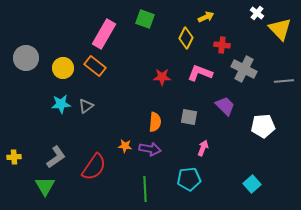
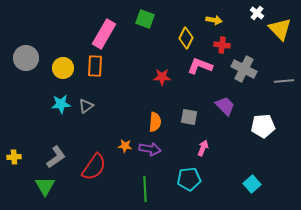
yellow arrow: moved 8 px right, 3 px down; rotated 35 degrees clockwise
orange rectangle: rotated 55 degrees clockwise
pink L-shape: moved 7 px up
